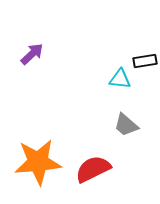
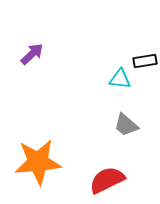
red semicircle: moved 14 px right, 11 px down
